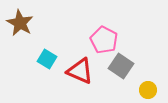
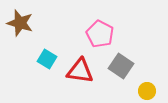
brown star: rotated 12 degrees counterclockwise
pink pentagon: moved 4 px left, 6 px up
red triangle: rotated 16 degrees counterclockwise
yellow circle: moved 1 px left, 1 px down
